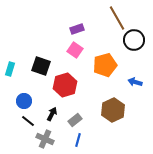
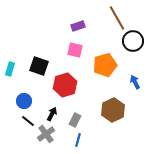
purple rectangle: moved 1 px right, 3 px up
black circle: moved 1 px left, 1 px down
pink square: rotated 21 degrees counterclockwise
black square: moved 2 px left
blue arrow: rotated 48 degrees clockwise
gray rectangle: rotated 24 degrees counterclockwise
gray cross: moved 1 px right, 5 px up; rotated 30 degrees clockwise
